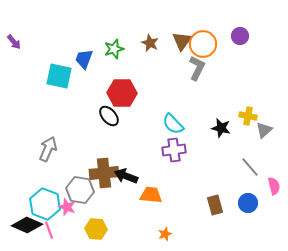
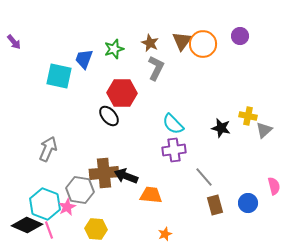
gray L-shape: moved 41 px left
gray line: moved 46 px left, 10 px down
pink star: rotated 24 degrees clockwise
